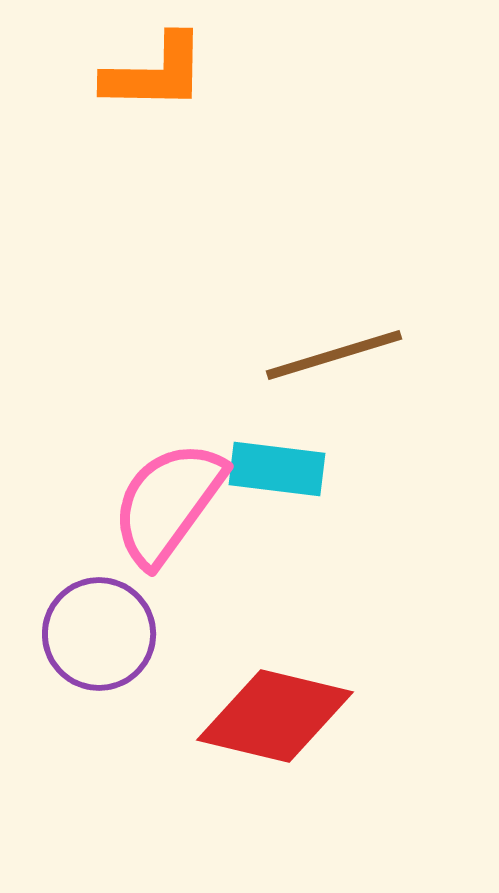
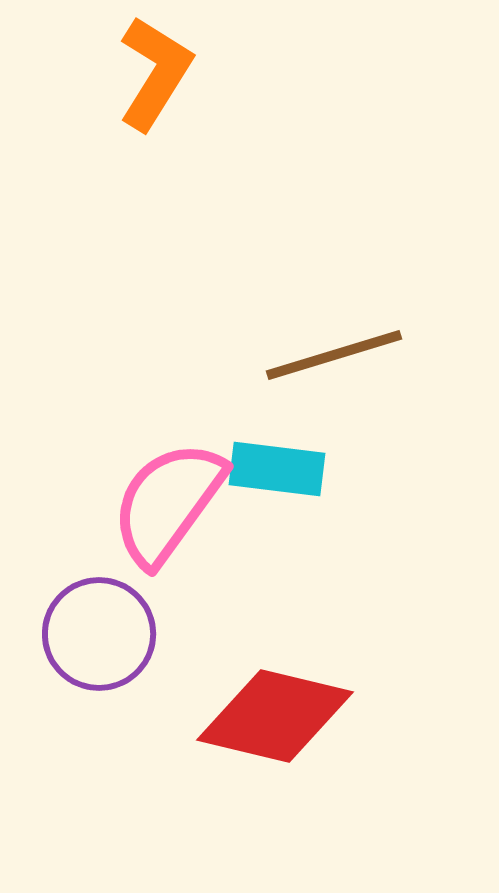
orange L-shape: rotated 59 degrees counterclockwise
